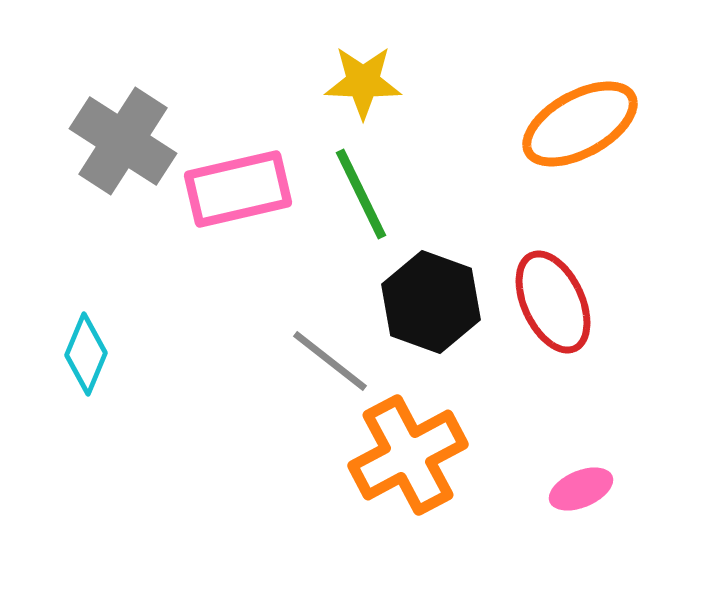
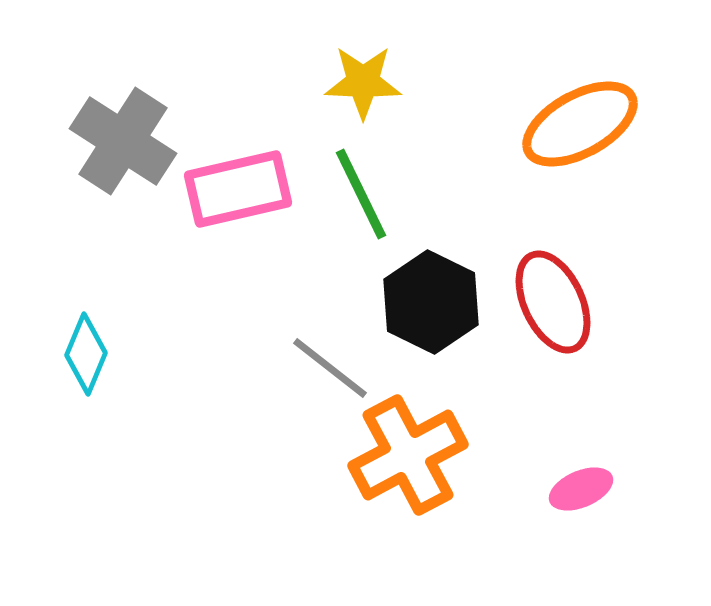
black hexagon: rotated 6 degrees clockwise
gray line: moved 7 px down
